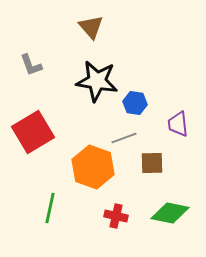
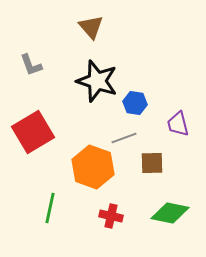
black star: rotated 9 degrees clockwise
purple trapezoid: rotated 8 degrees counterclockwise
red cross: moved 5 px left
